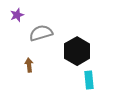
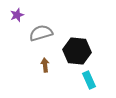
black hexagon: rotated 24 degrees counterclockwise
brown arrow: moved 16 px right
cyan rectangle: rotated 18 degrees counterclockwise
